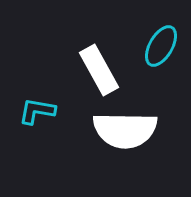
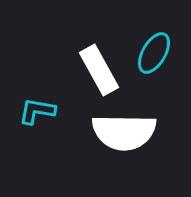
cyan ellipse: moved 7 px left, 7 px down
white semicircle: moved 1 px left, 2 px down
